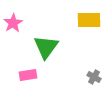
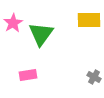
green triangle: moved 5 px left, 13 px up
